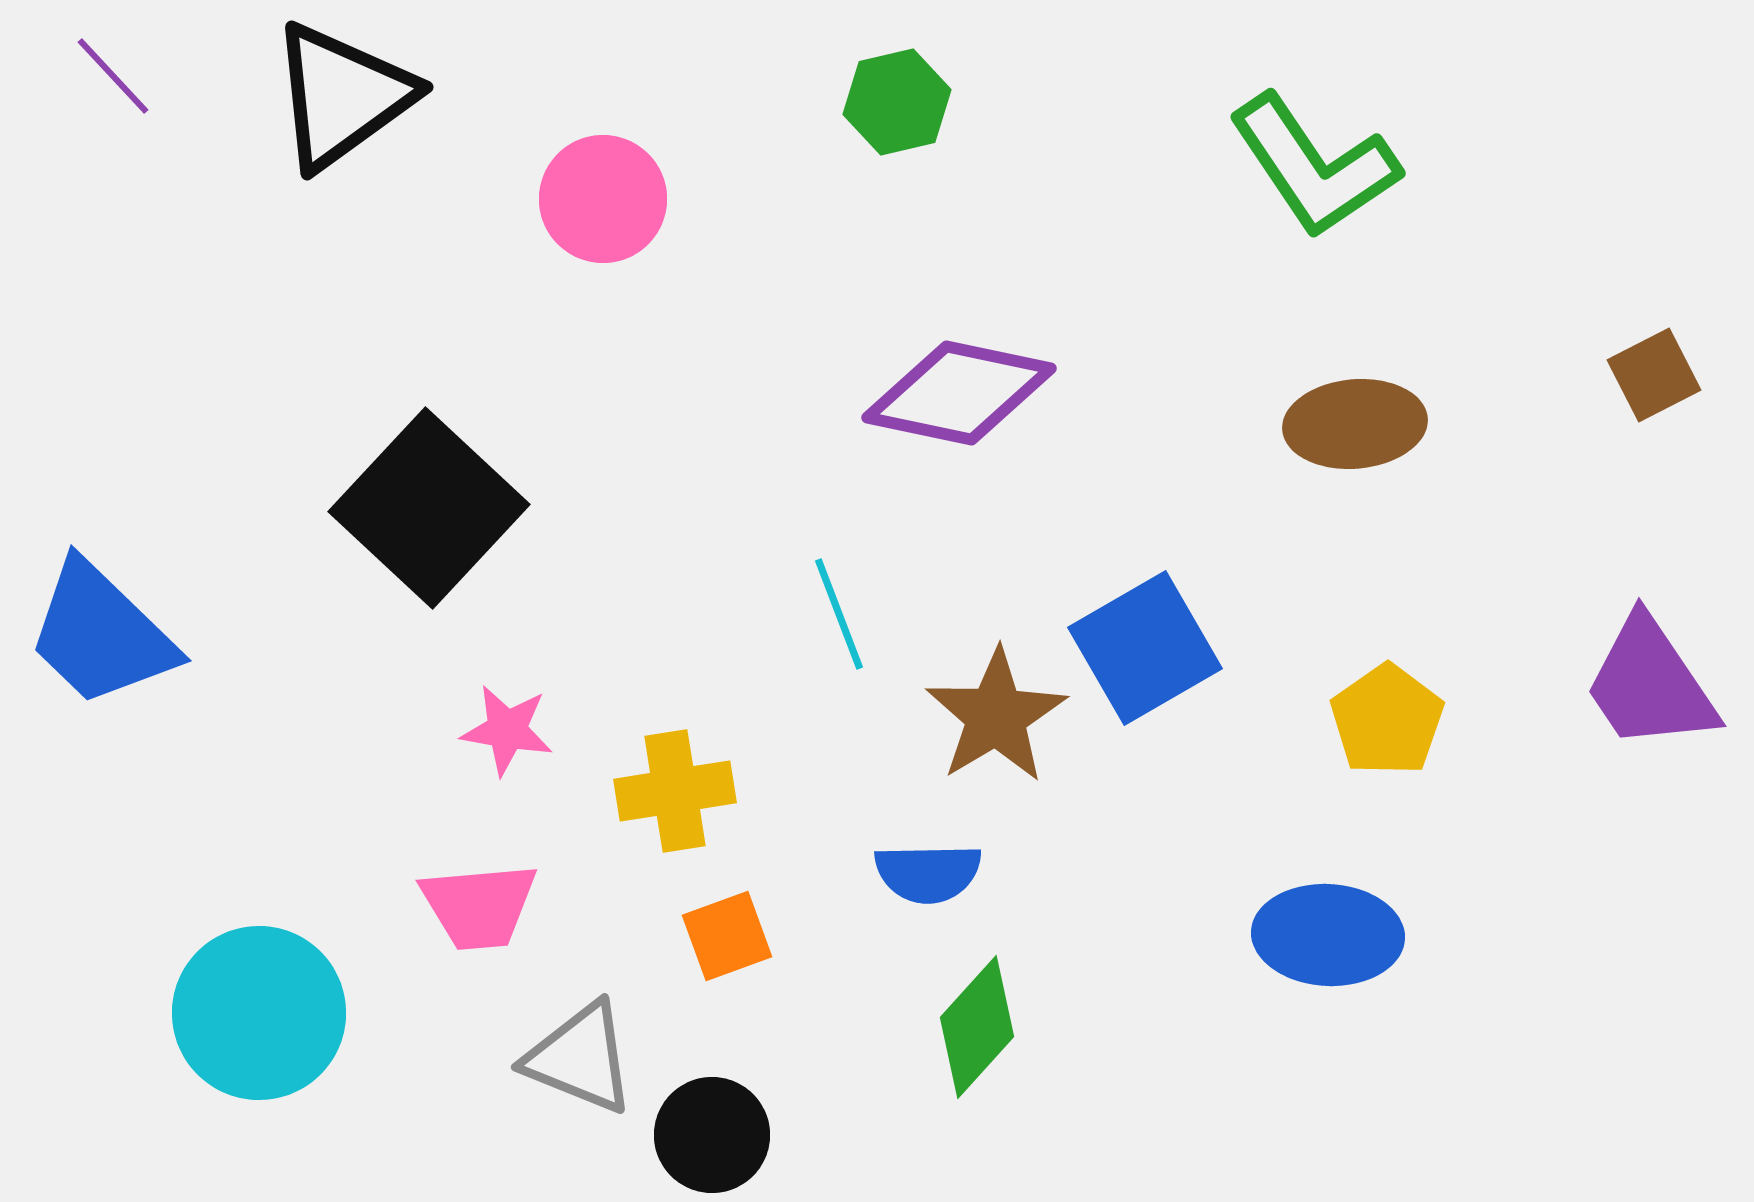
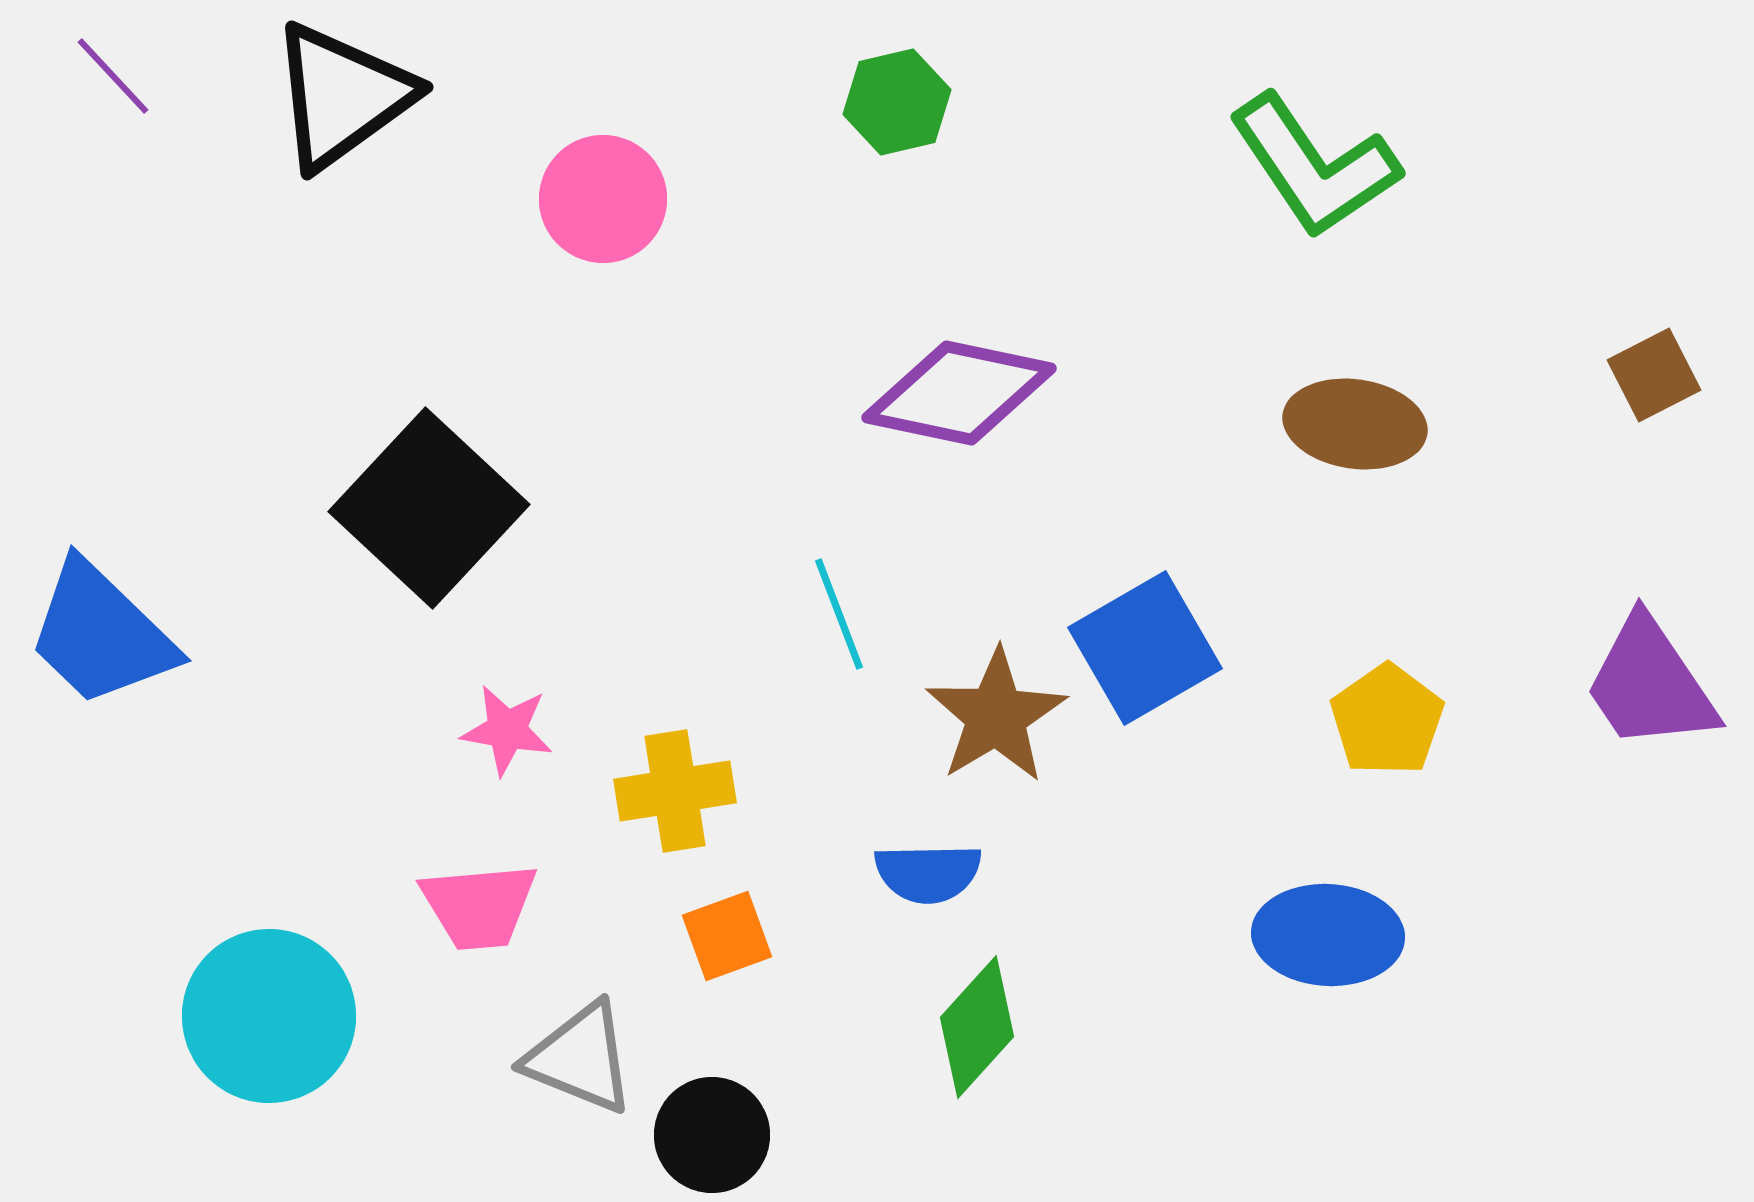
brown ellipse: rotated 13 degrees clockwise
cyan circle: moved 10 px right, 3 px down
